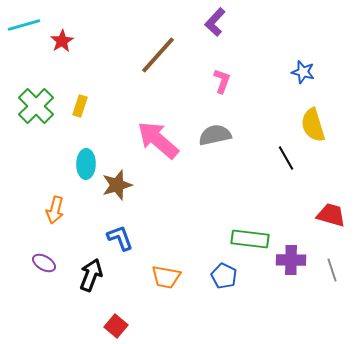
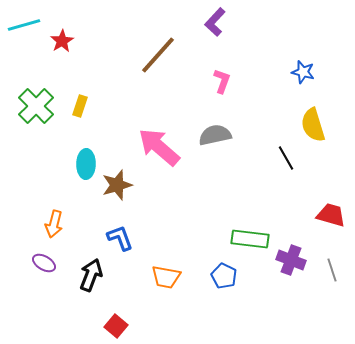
pink arrow: moved 1 px right, 7 px down
orange arrow: moved 1 px left, 14 px down
purple cross: rotated 20 degrees clockwise
